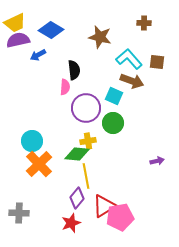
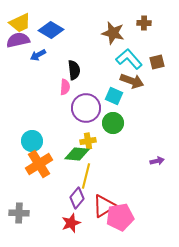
yellow trapezoid: moved 5 px right
brown star: moved 13 px right, 4 px up
brown square: rotated 21 degrees counterclockwise
orange cross: rotated 12 degrees clockwise
yellow line: rotated 25 degrees clockwise
